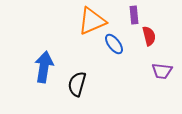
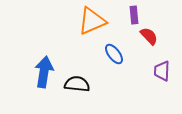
red semicircle: rotated 30 degrees counterclockwise
blue ellipse: moved 10 px down
blue arrow: moved 5 px down
purple trapezoid: rotated 85 degrees clockwise
black semicircle: rotated 80 degrees clockwise
